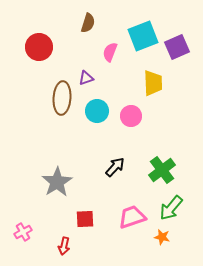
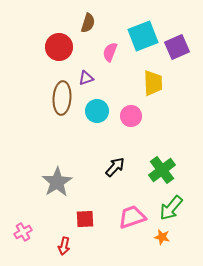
red circle: moved 20 px right
